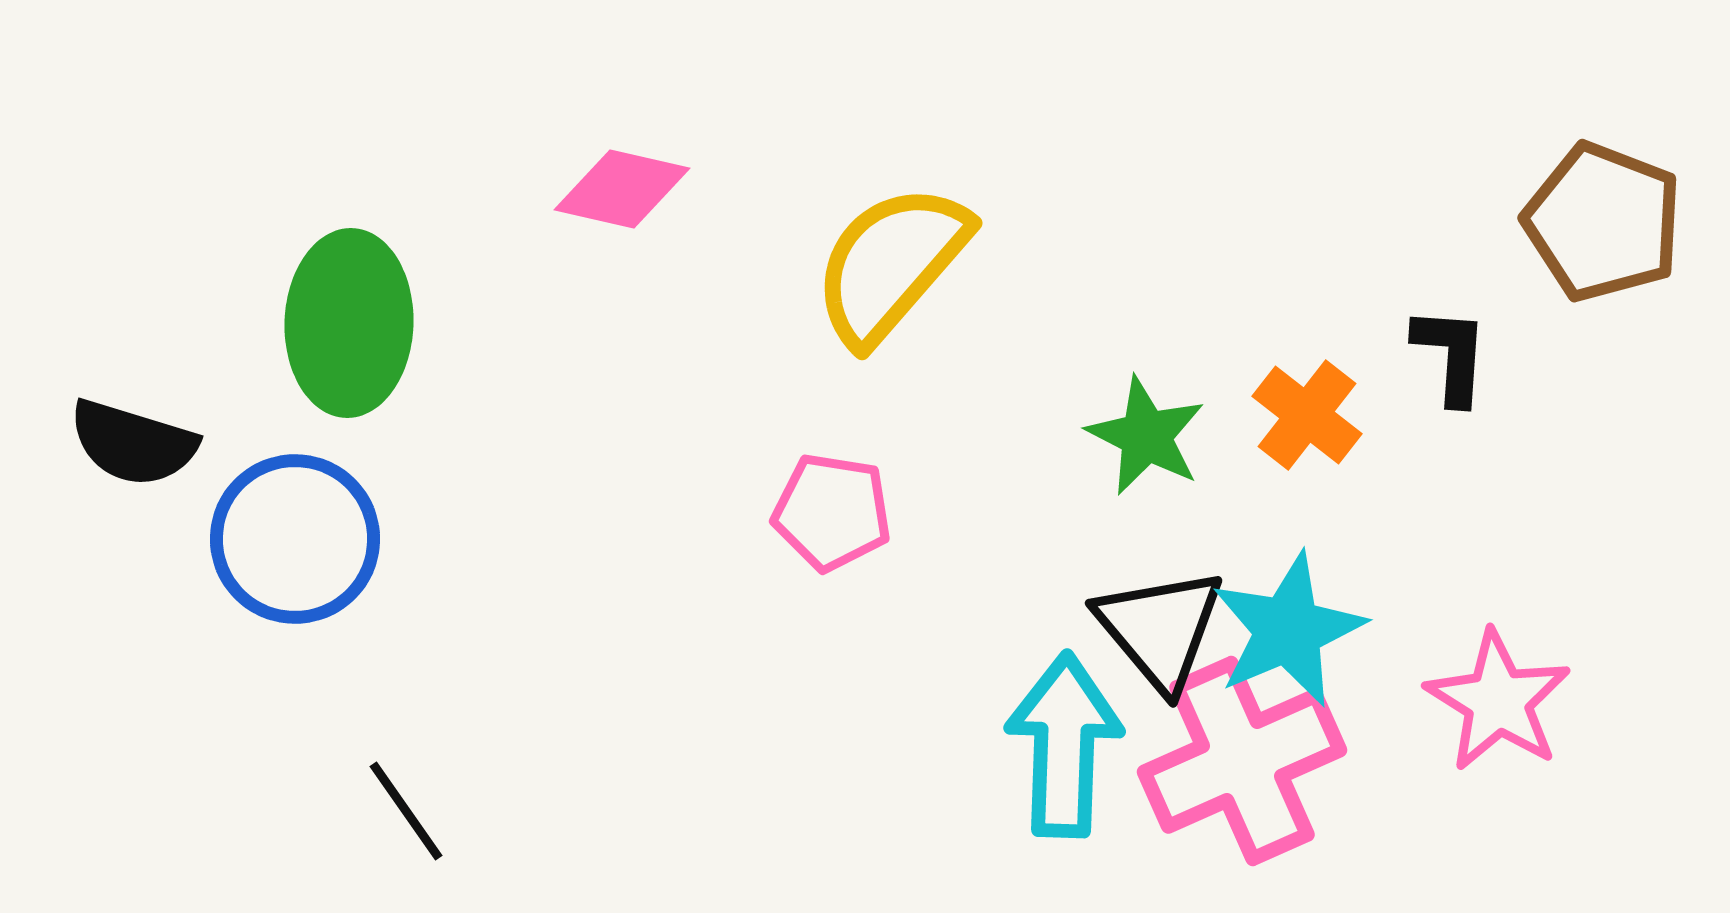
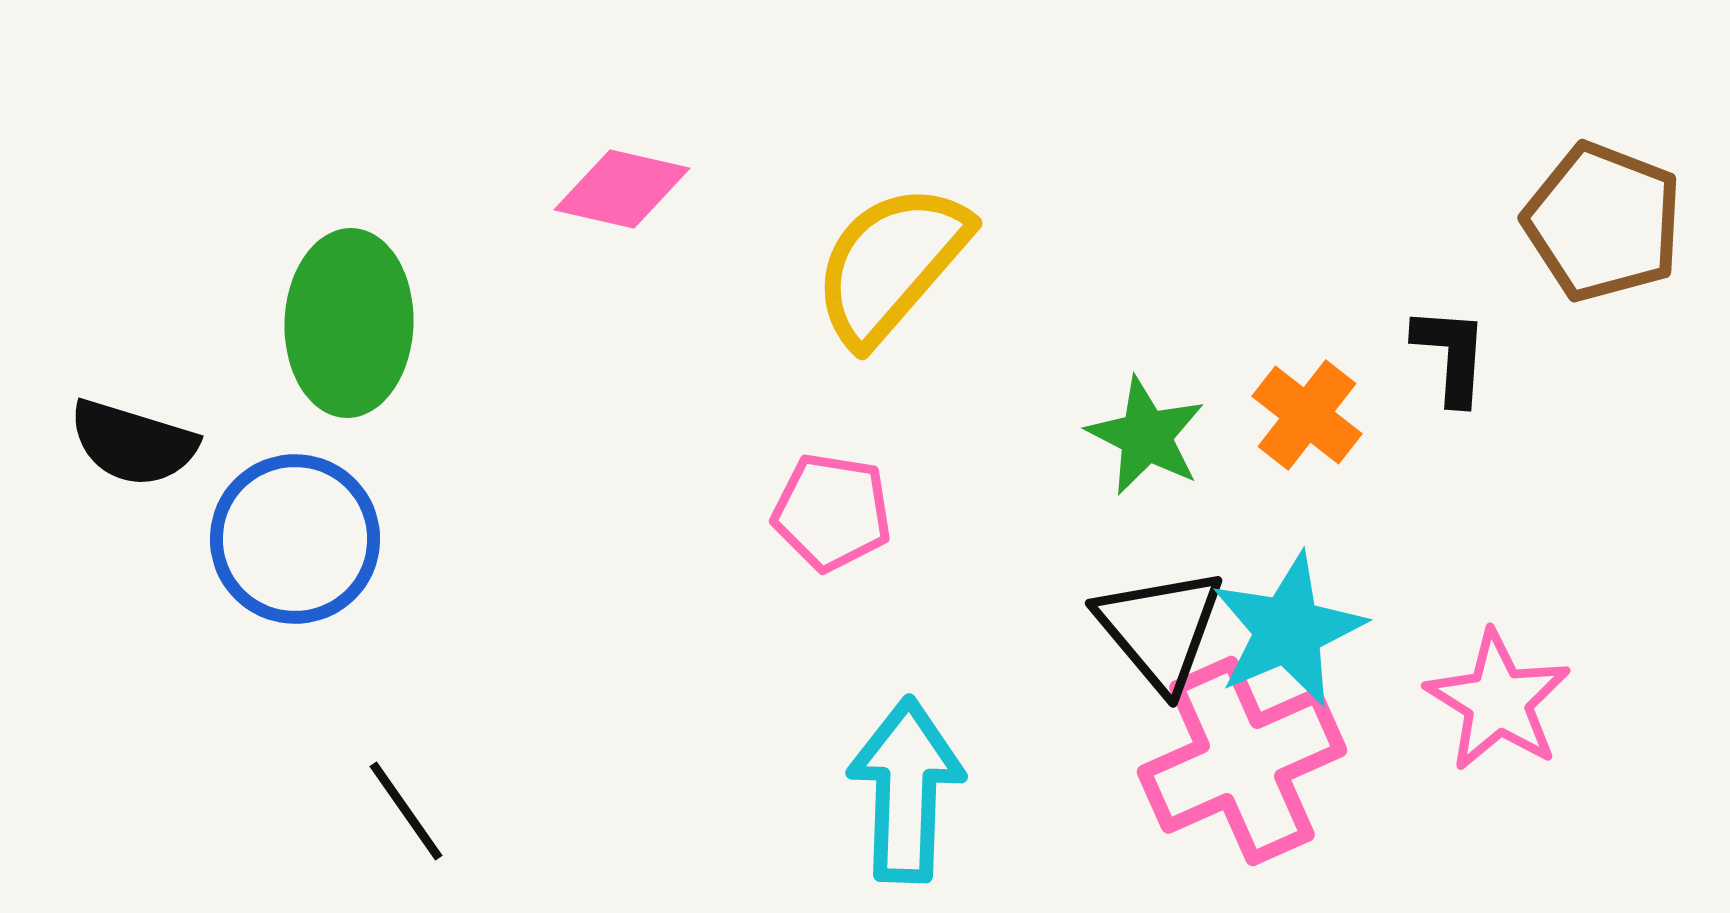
cyan arrow: moved 158 px left, 45 px down
